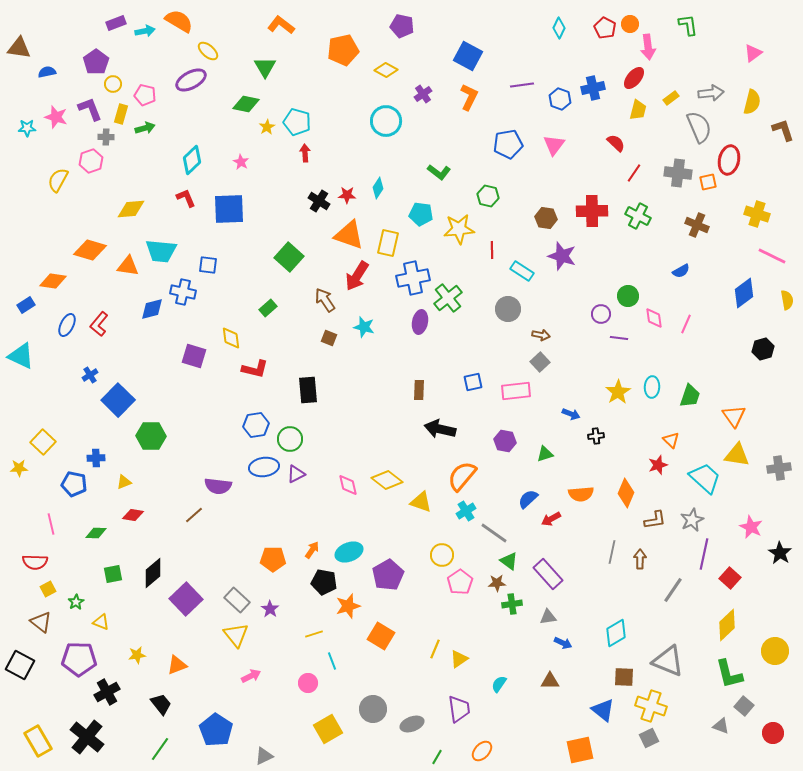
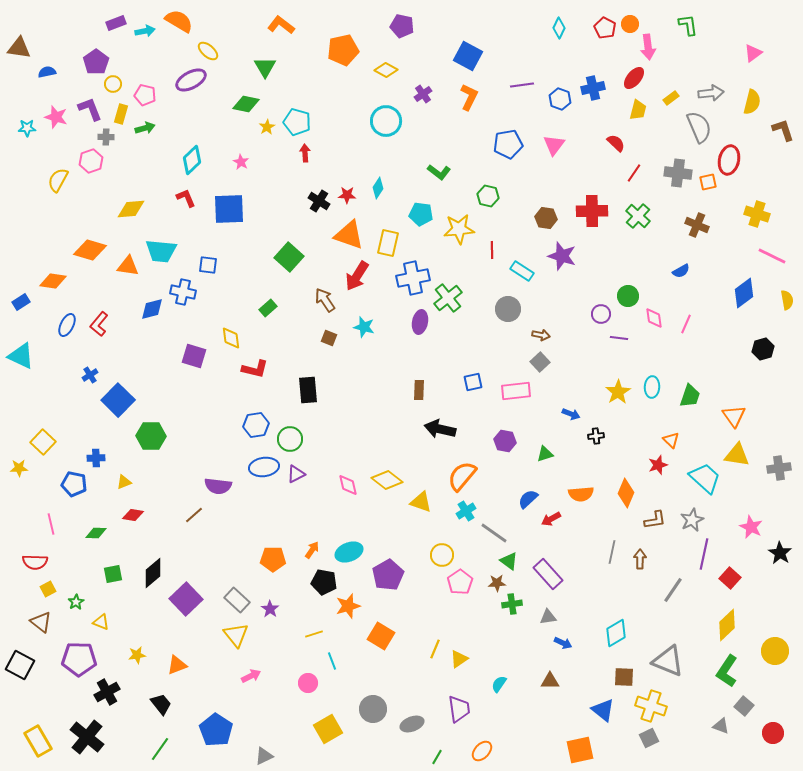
green cross at (638, 216): rotated 15 degrees clockwise
blue rectangle at (26, 305): moved 5 px left, 3 px up
green L-shape at (729, 674): moved 2 px left, 3 px up; rotated 48 degrees clockwise
